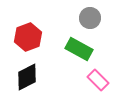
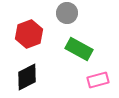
gray circle: moved 23 px left, 5 px up
red hexagon: moved 1 px right, 3 px up
pink rectangle: rotated 60 degrees counterclockwise
